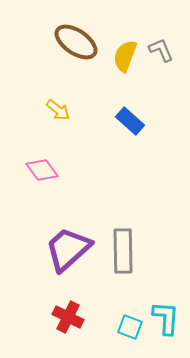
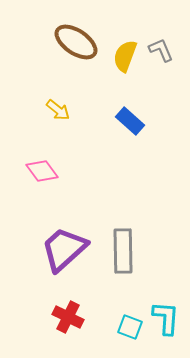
pink diamond: moved 1 px down
purple trapezoid: moved 4 px left
